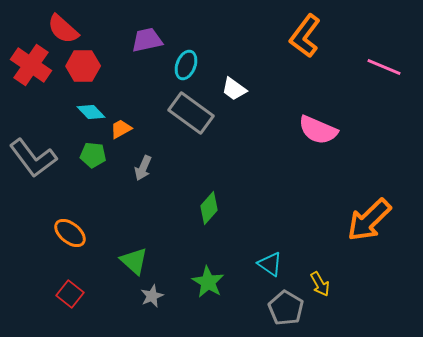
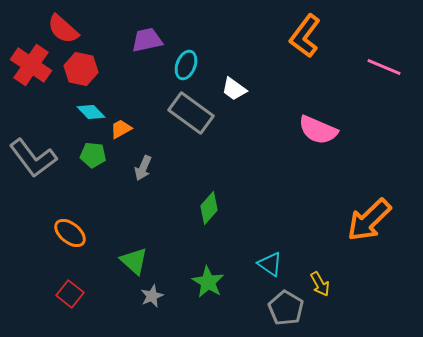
red hexagon: moved 2 px left, 3 px down; rotated 12 degrees clockwise
